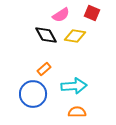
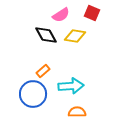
orange rectangle: moved 1 px left, 2 px down
cyan arrow: moved 3 px left
